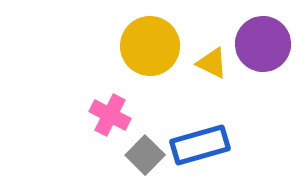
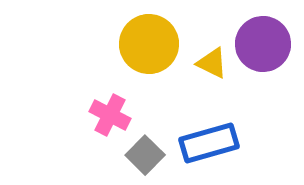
yellow circle: moved 1 px left, 2 px up
blue rectangle: moved 9 px right, 2 px up
